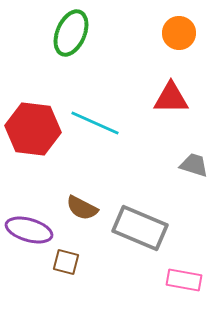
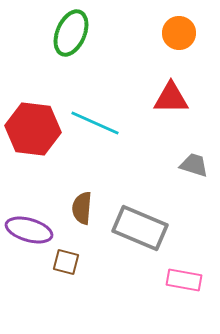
brown semicircle: rotated 68 degrees clockwise
